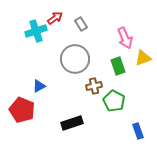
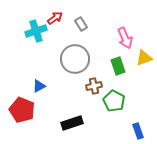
yellow triangle: moved 1 px right
